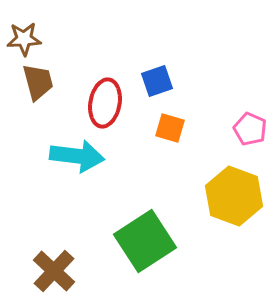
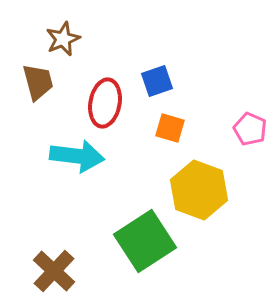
brown star: moved 39 px right; rotated 20 degrees counterclockwise
yellow hexagon: moved 35 px left, 6 px up
